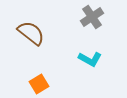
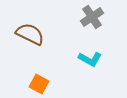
brown semicircle: moved 1 px left, 1 px down; rotated 12 degrees counterclockwise
orange square: rotated 30 degrees counterclockwise
